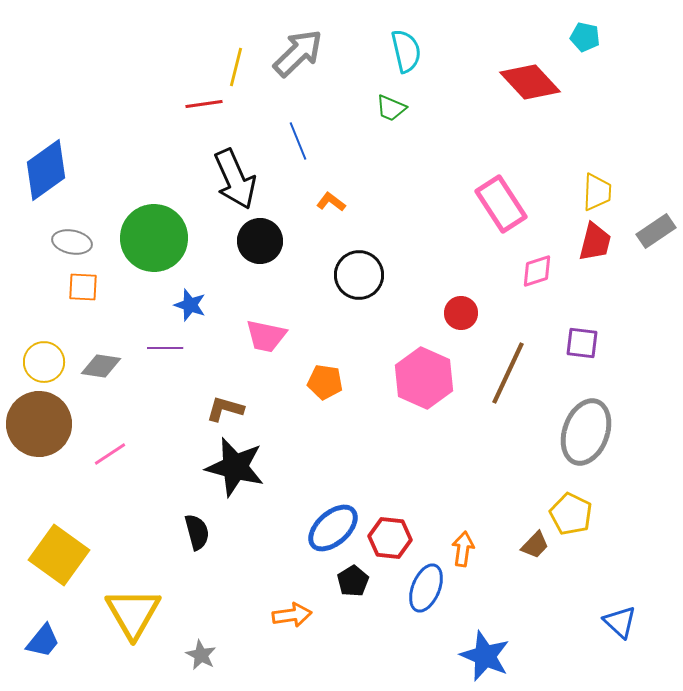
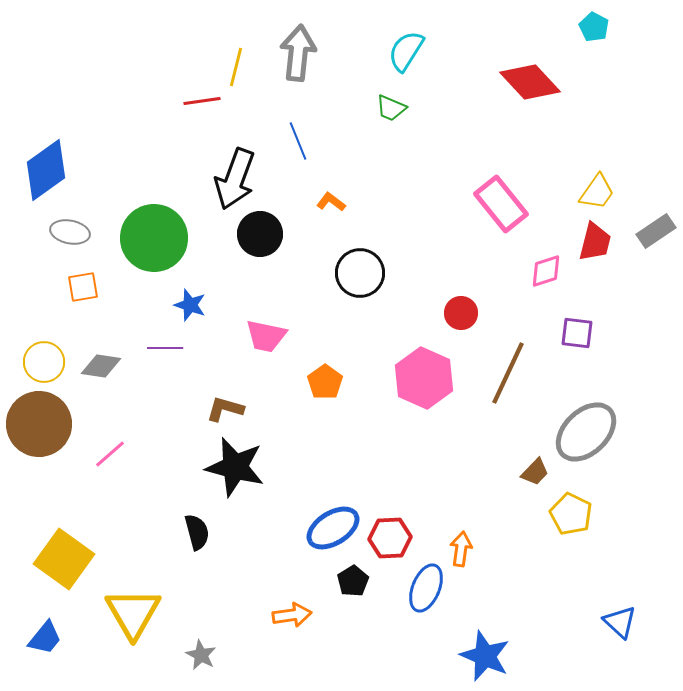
cyan pentagon at (585, 37): moved 9 px right, 10 px up; rotated 16 degrees clockwise
cyan semicircle at (406, 51): rotated 135 degrees counterclockwise
gray arrow at (298, 53): rotated 40 degrees counterclockwise
red line at (204, 104): moved 2 px left, 3 px up
black arrow at (235, 179): rotated 44 degrees clockwise
yellow trapezoid at (597, 192): rotated 33 degrees clockwise
pink rectangle at (501, 204): rotated 6 degrees counterclockwise
black circle at (260, 241): moved 7 px up
gray ellipse at (72, 242): moved 2 px left, 10 px up
pink diamond at (537, 271): moved 9 px right
black circle at (359, 275): moved 1 px right, 2 px up
orange square at (83, 287): rotated 12 degrees counterclockwise
purple square at (582, 343): moved 5 px left, 10 px up
orange pentagon at (325, 382): rotated 28 degrees clockwise
gray ellipse at (586, 432): rotated 26 degrees clockwise
pink line at (110, 454): rotated 8 degrees counterclockwise
blue ellipse at (333, 528): rotated 10 degrees clockwise
red hexagon at (390, 538): rotated 9 degrees counterclockwise
brown trapezoid at (535, 545): moved 73 px up
orange arrow at (463, 549): moved 2 px left
yellow square at (59, 555): moved 5 px right, 4 px down
blue trapezoid at (43, 641): moved 2 px right, 3 px up
